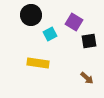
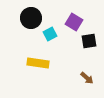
black circle: moved 3 px down
